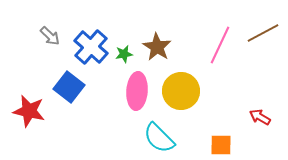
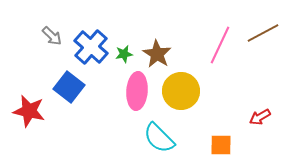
gray arrow: moved 2 px right
brown star: moved 7 px down
red arrow: rotated 60 degrees counterclockwise
